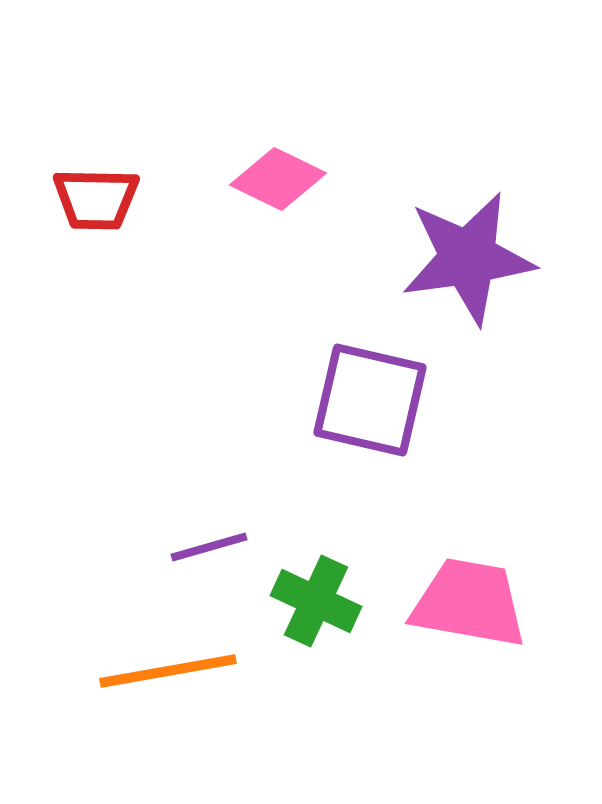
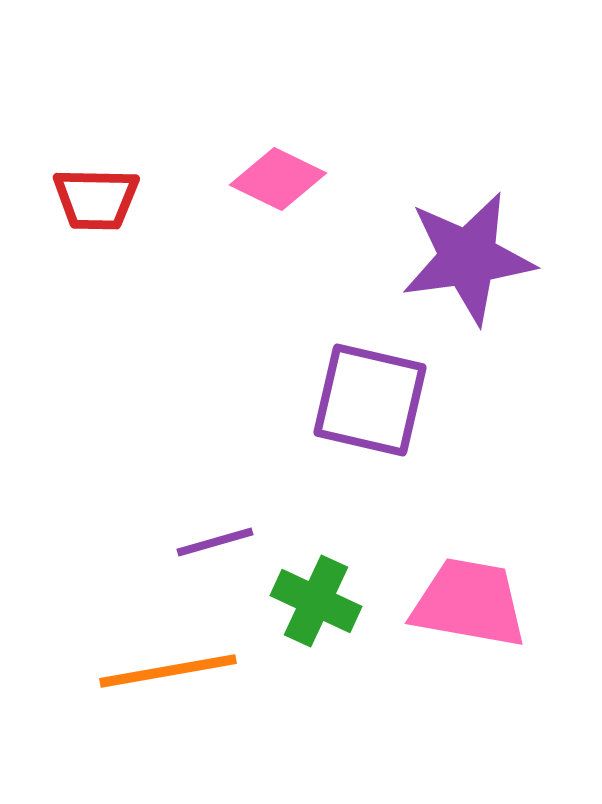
purple line: moved 6 px right, 5 px up
